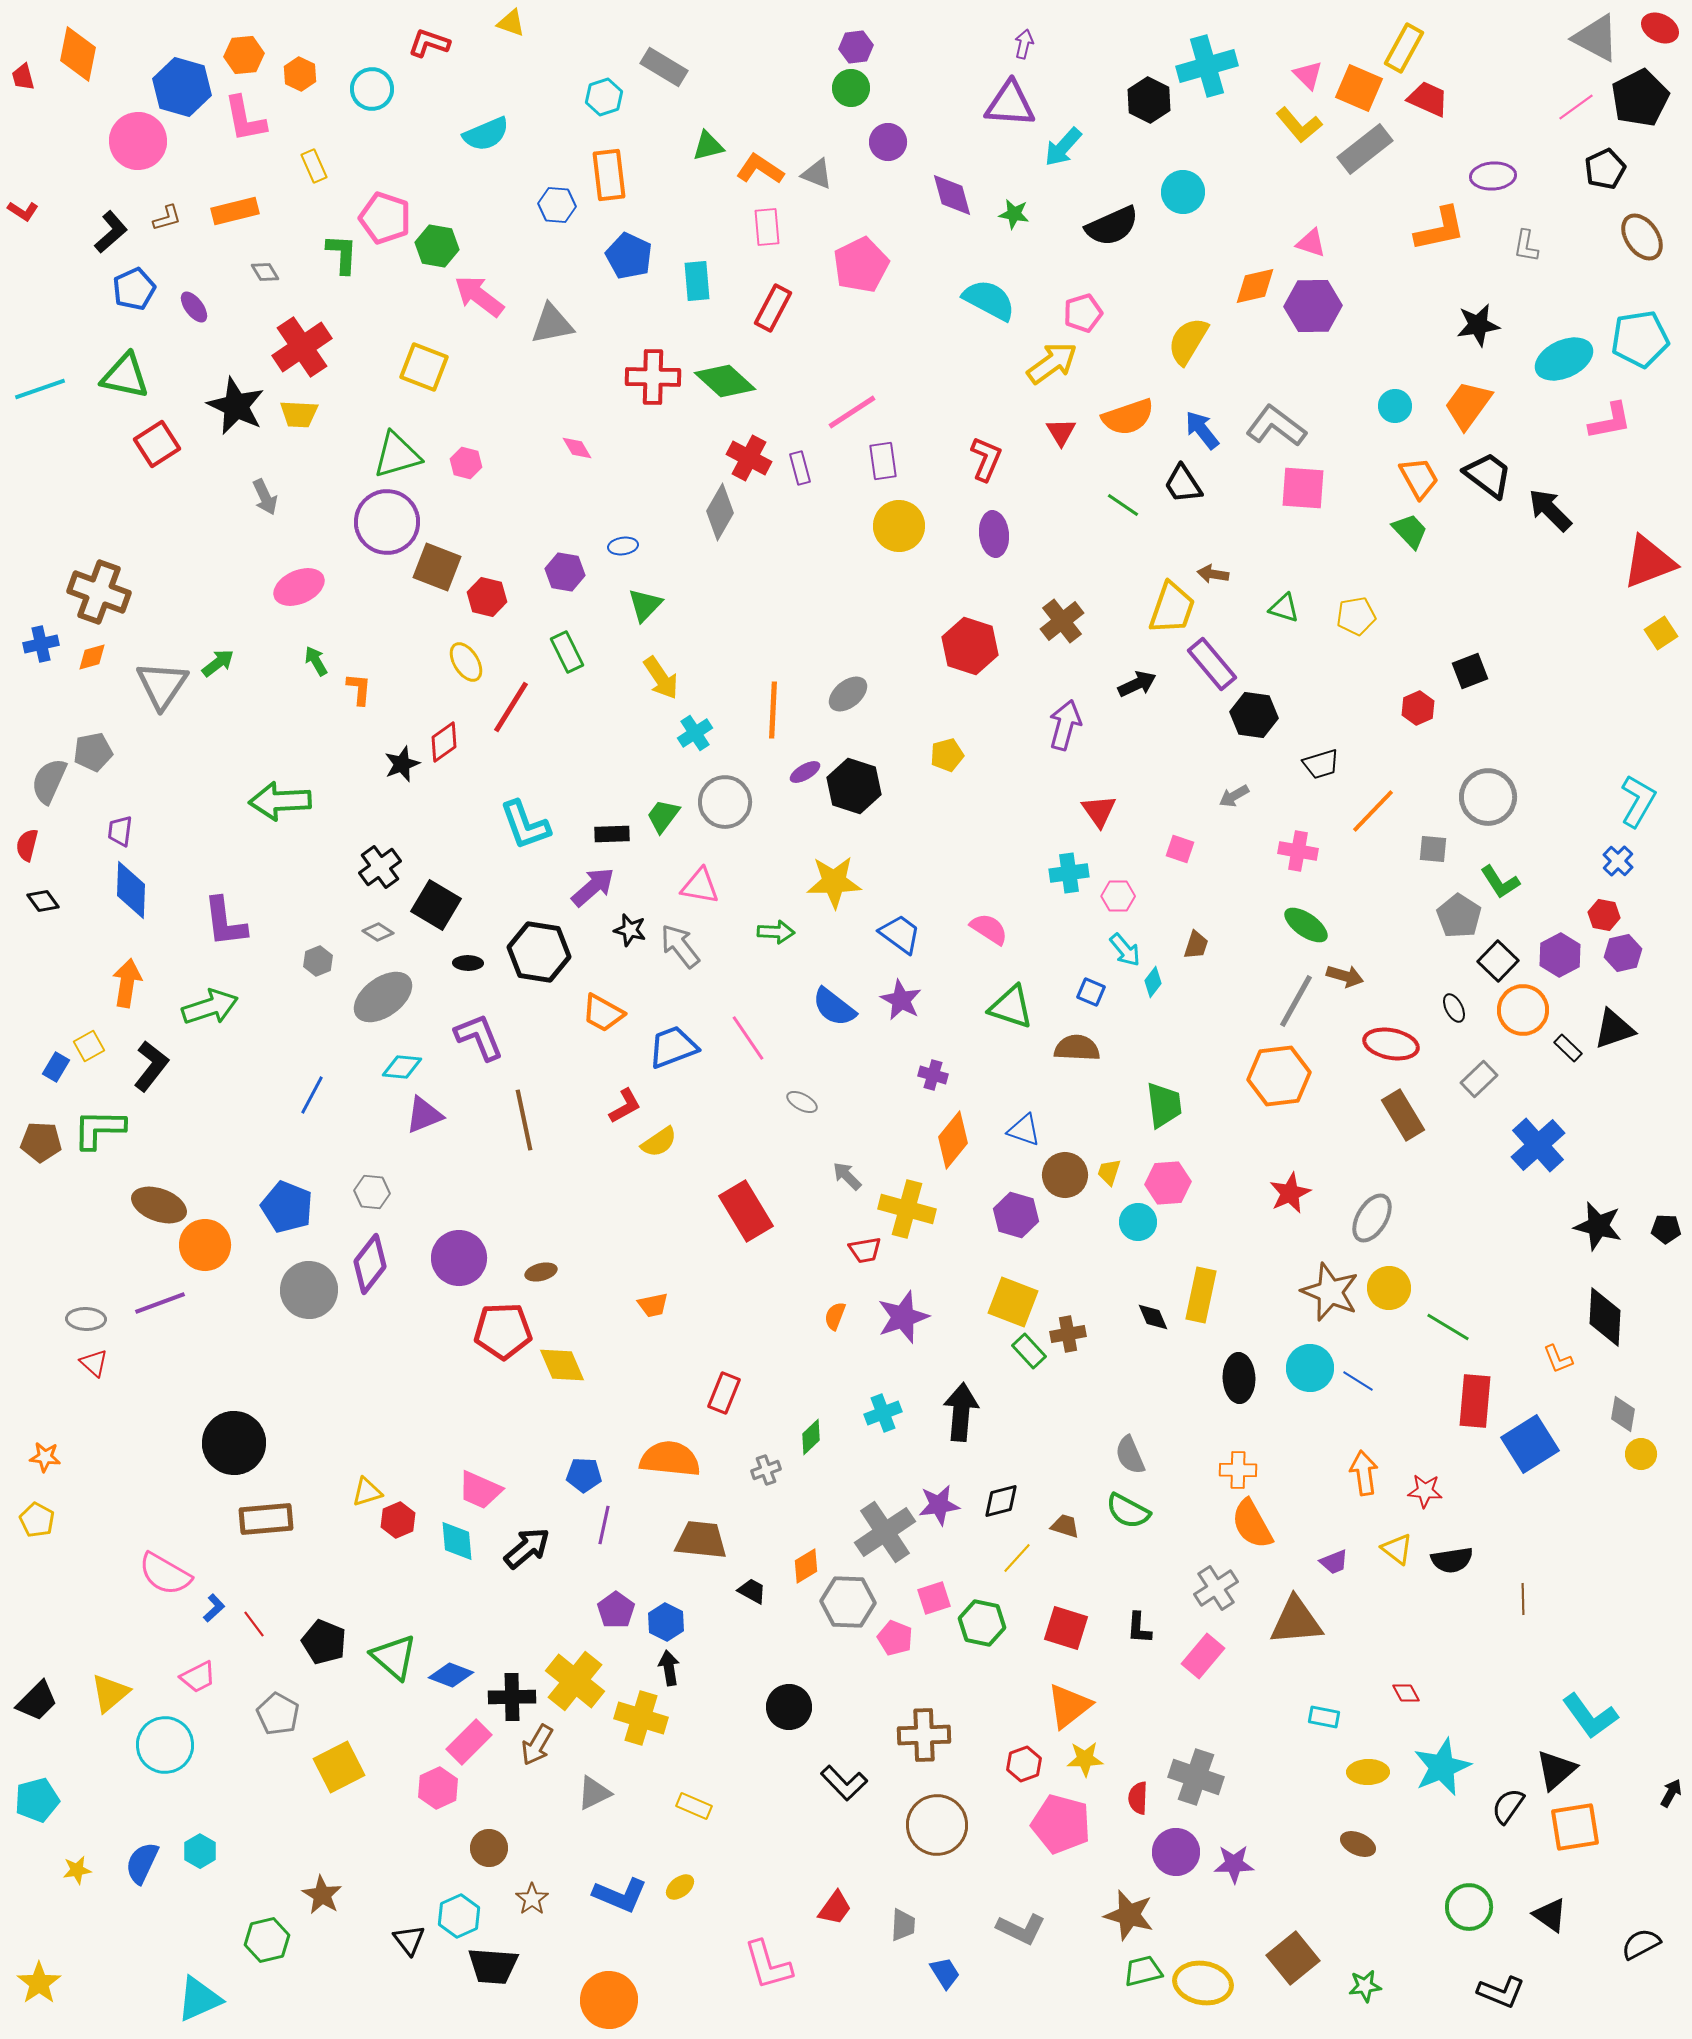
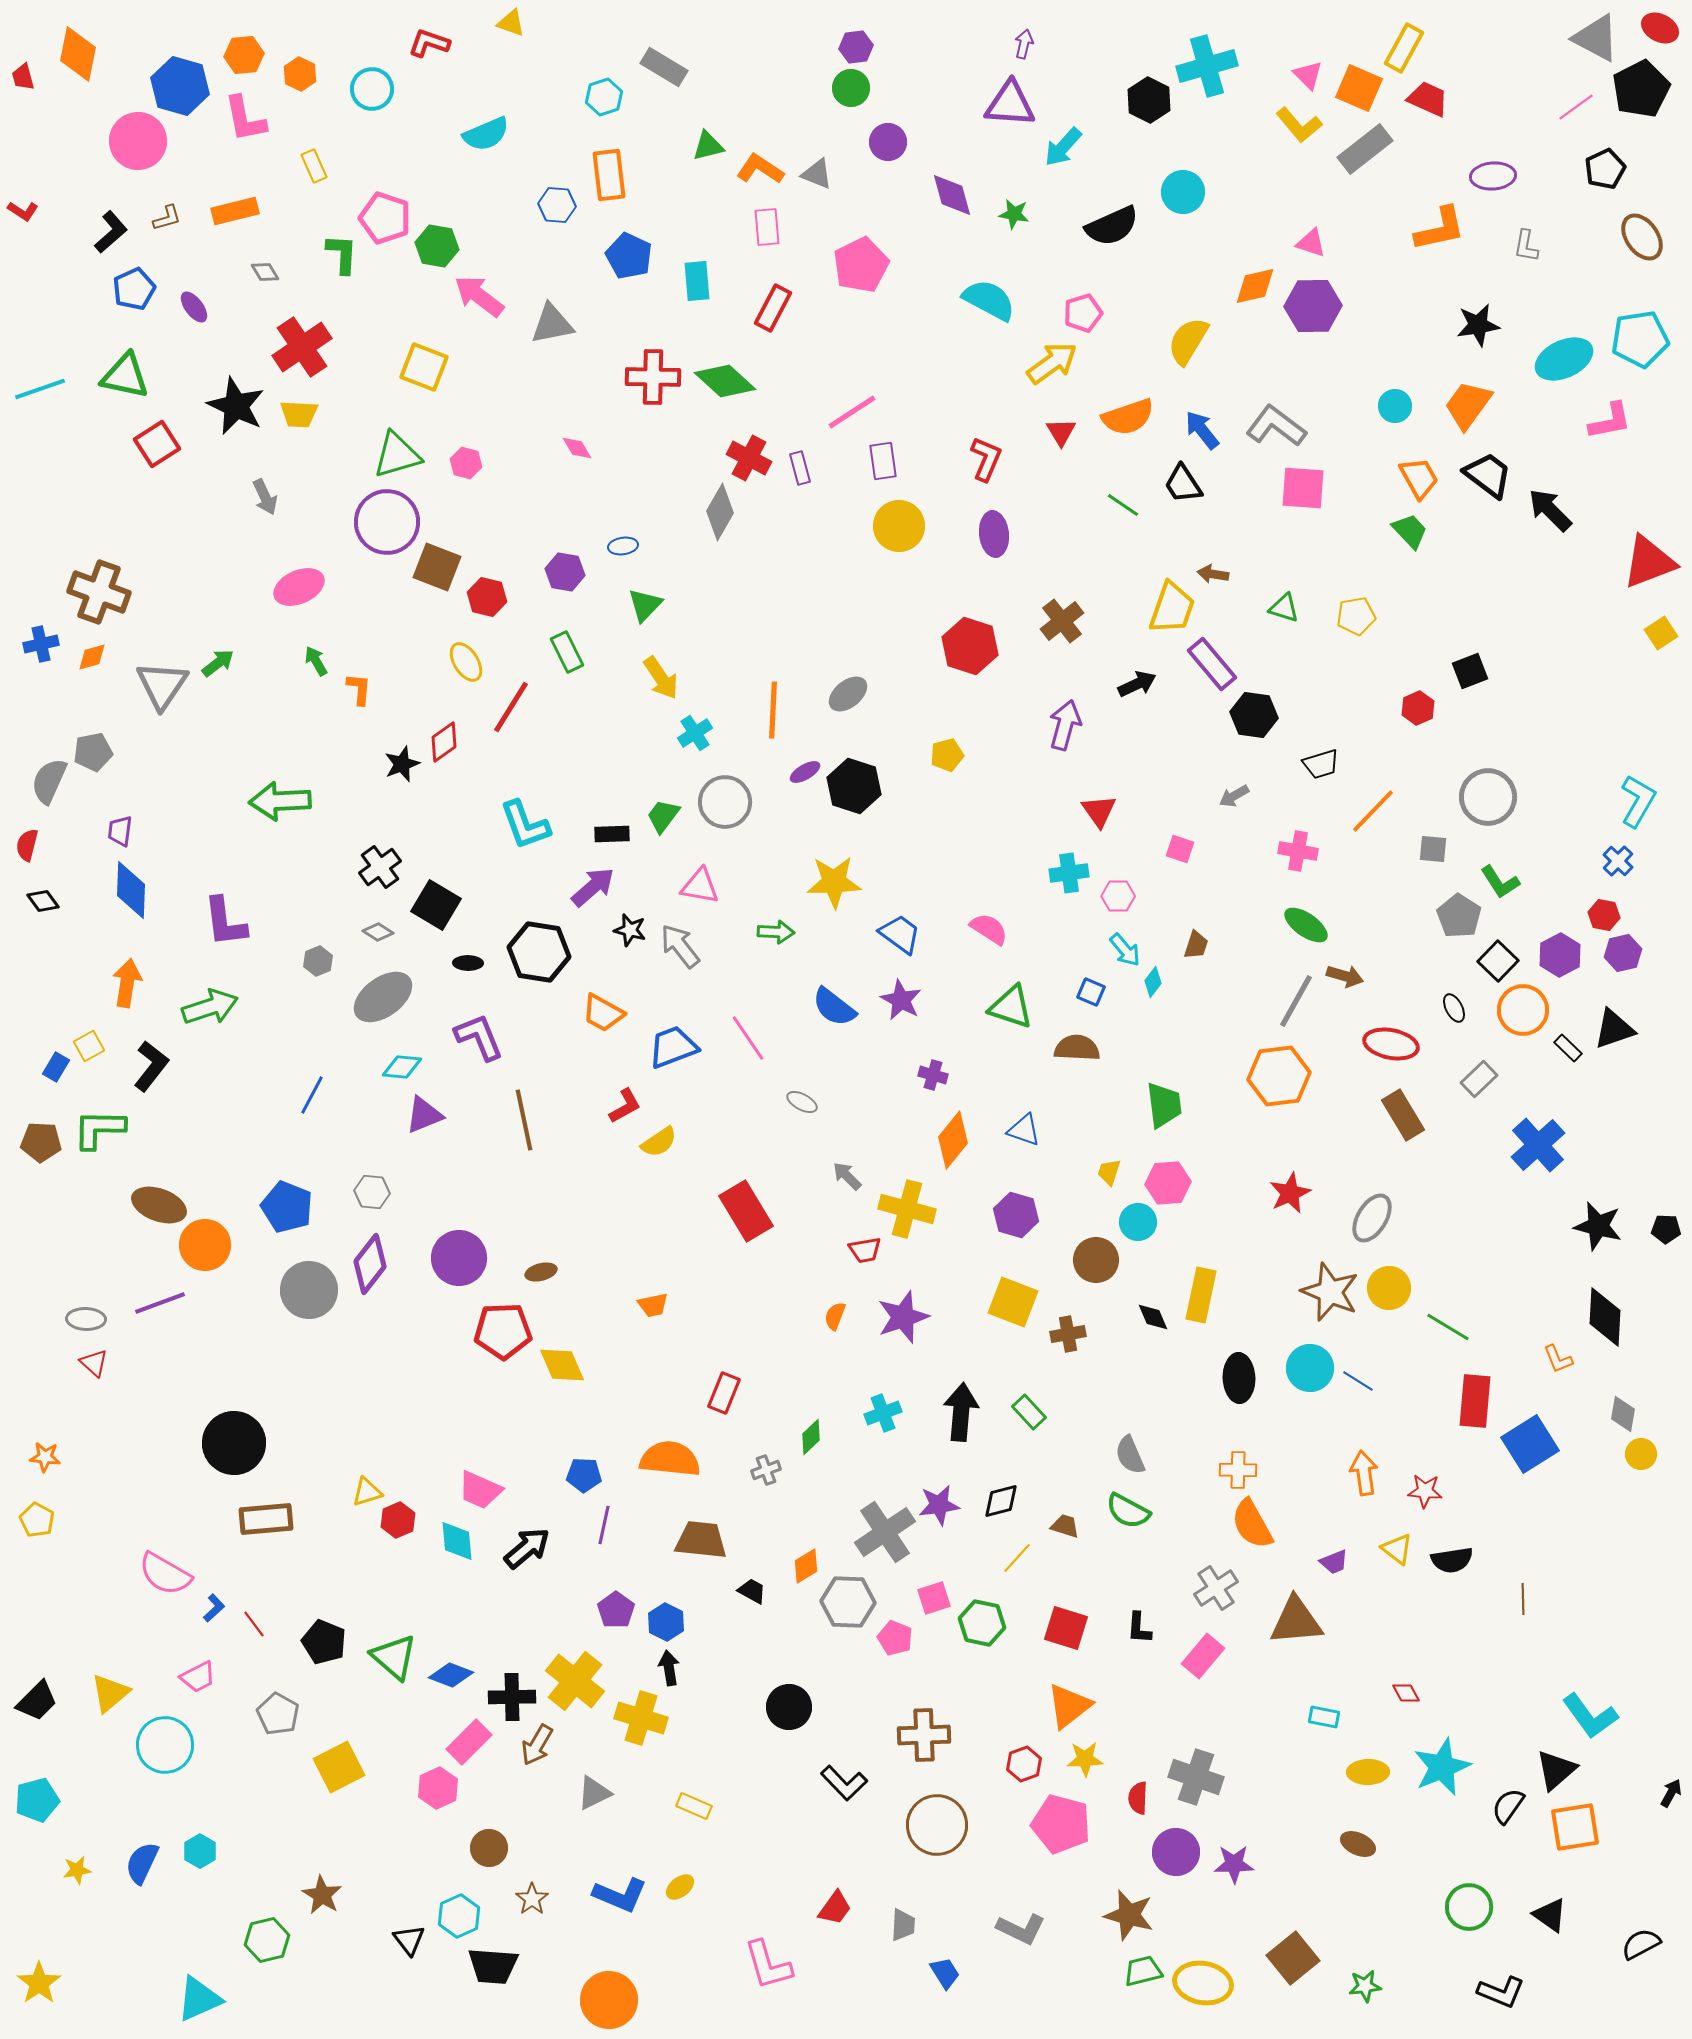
blue hexagon at (182, 87): moved 2 px left, 1 px up
black pentagon at (1640, 98): moved 1 px right, 9 px up
brown circle at (1065, 1175): moved 31 px right, 85 px down
green rectangle at (1029, 1351): moved 61 px down
